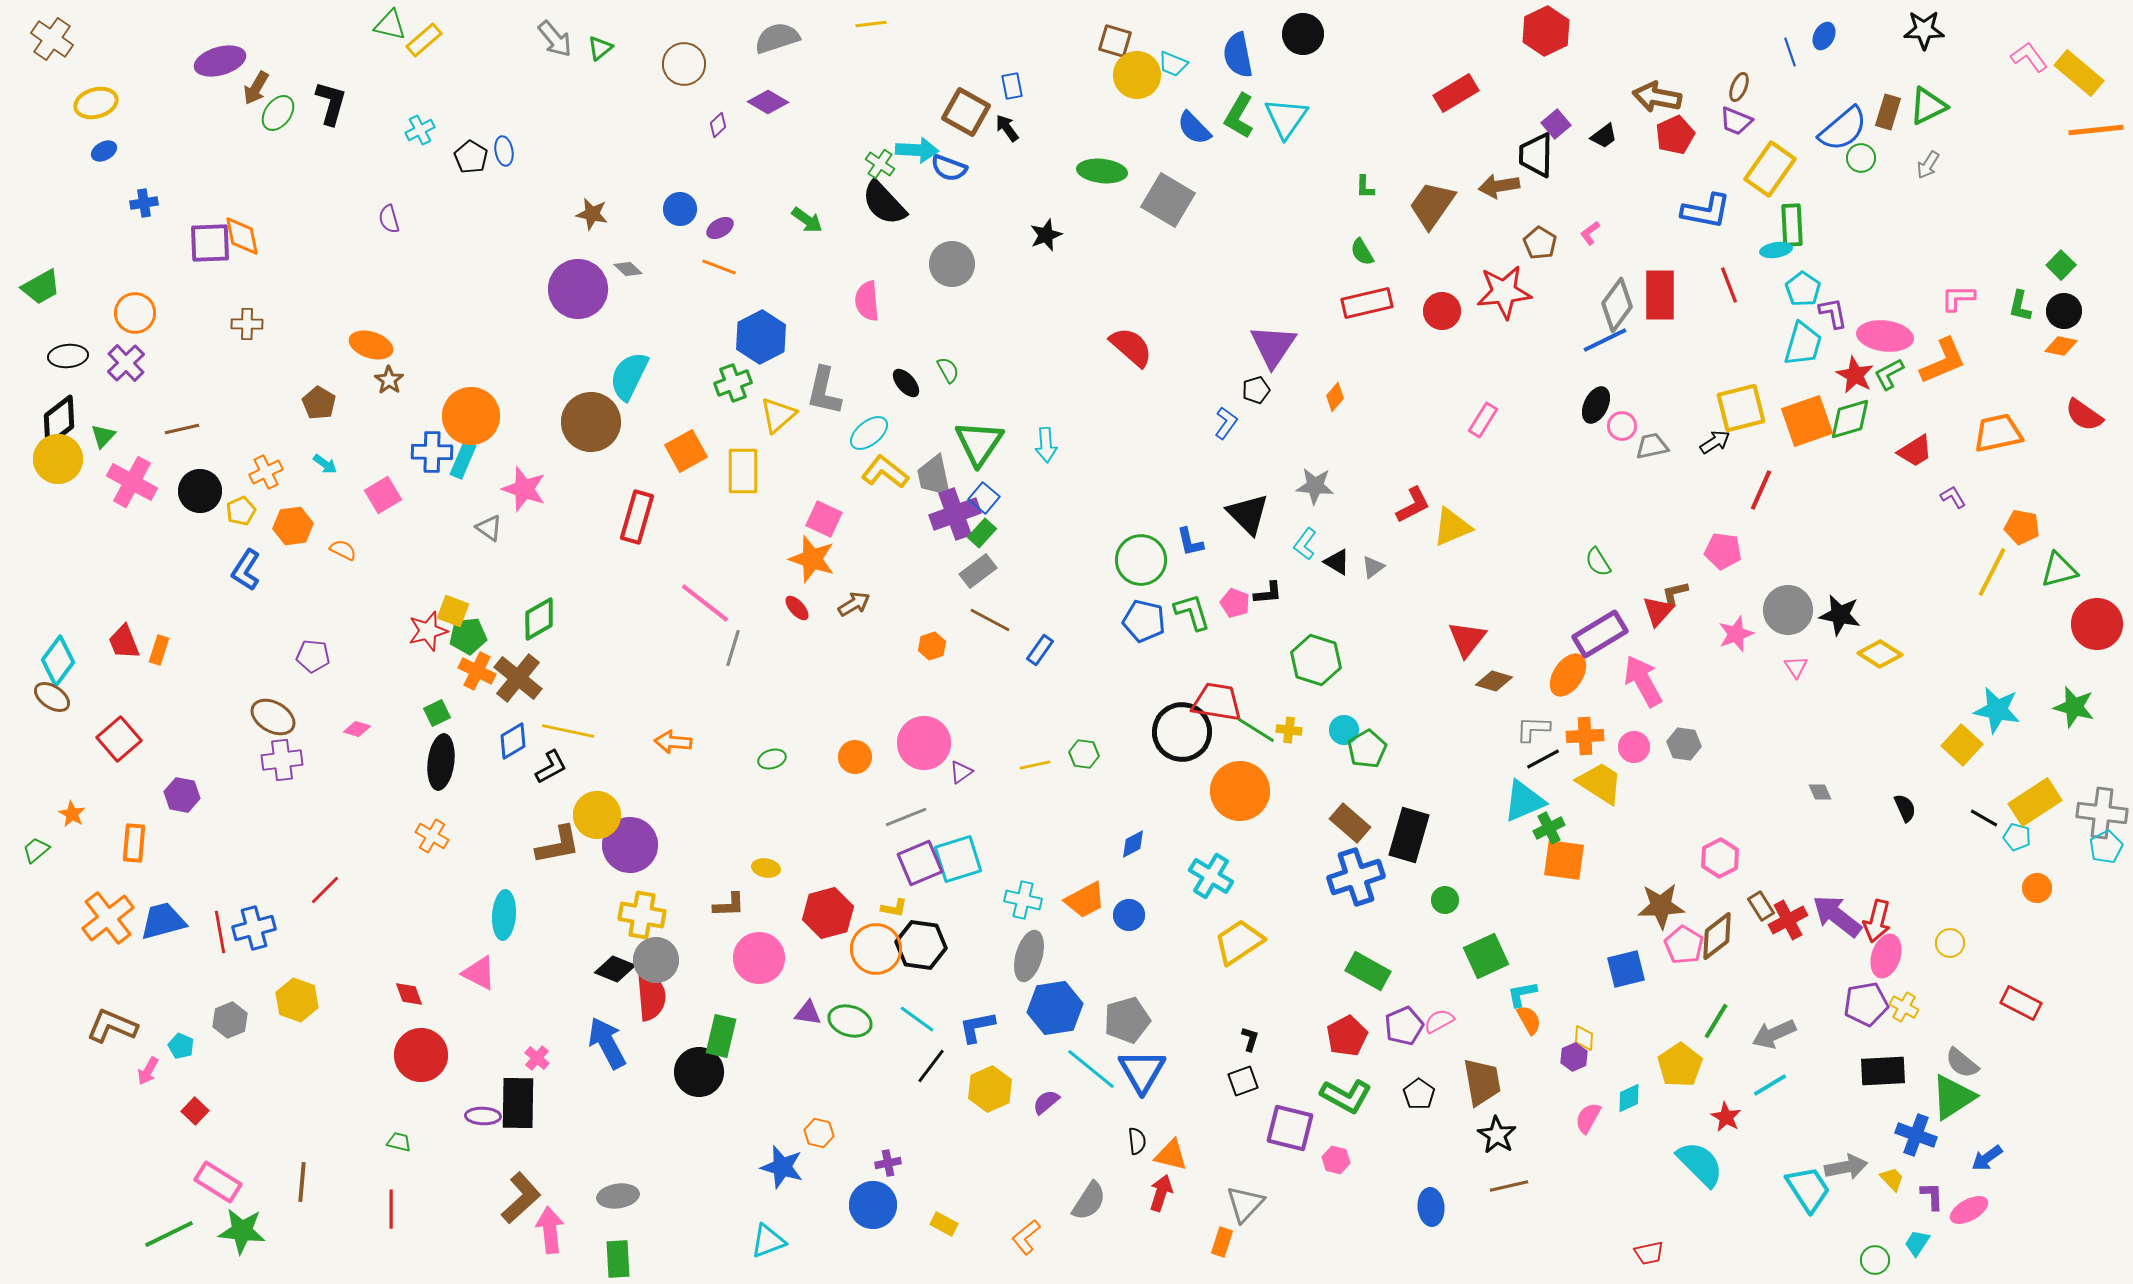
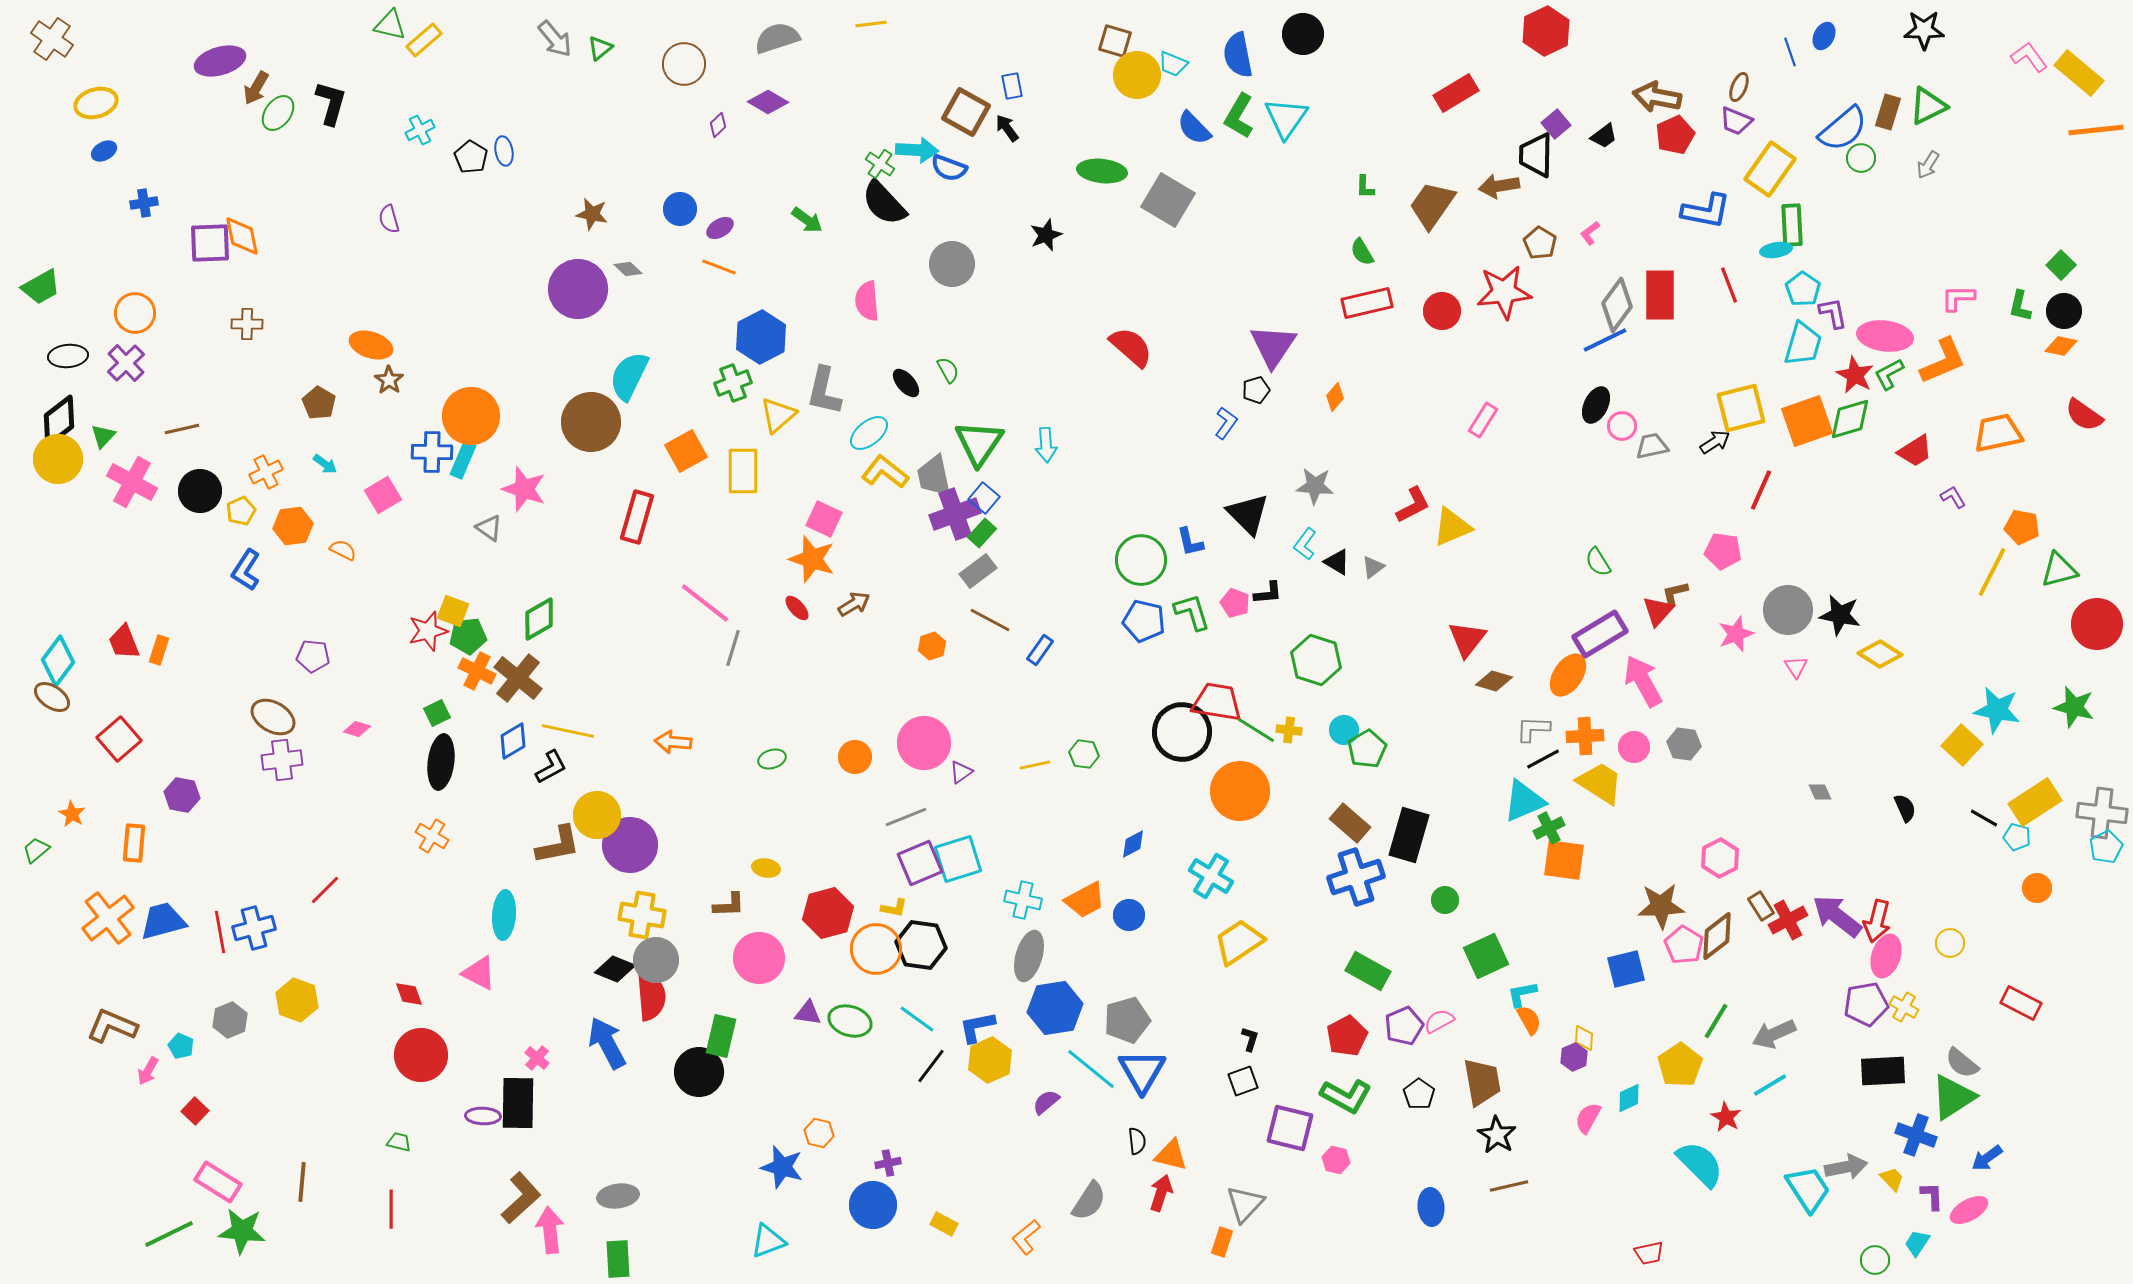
yellow hexagon at (990, 1089): moved 29 px up
